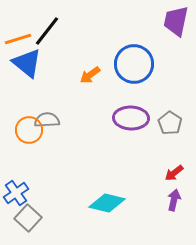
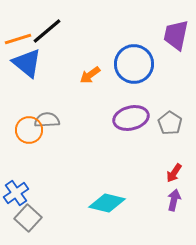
purple trapezoid: moved 14 px down
black line: rotated 12 degrees clockwise
purple ellipse: rotated 16 degrees counterclockwise
red arrow: rotated 18 degrees counterclockwise
